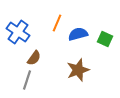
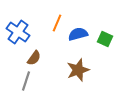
gray line: moved 1 px left, 1 px down
